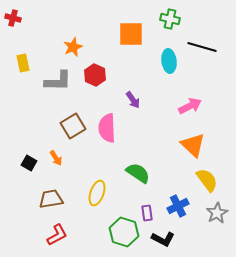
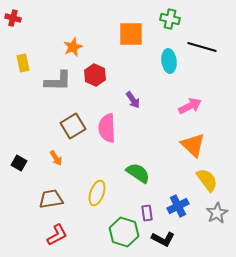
black square: moved 10 px left
